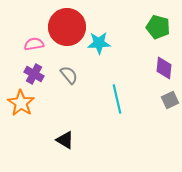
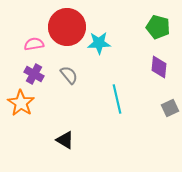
purple diamond: moved 5 px left, 1 px up
gray square: moved 8 px down
